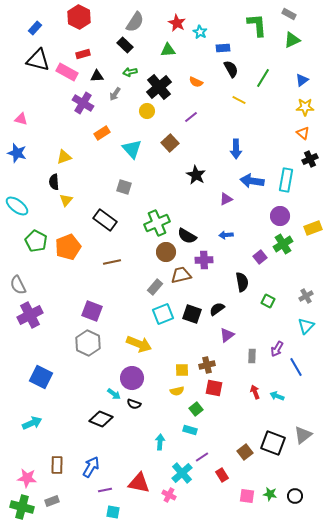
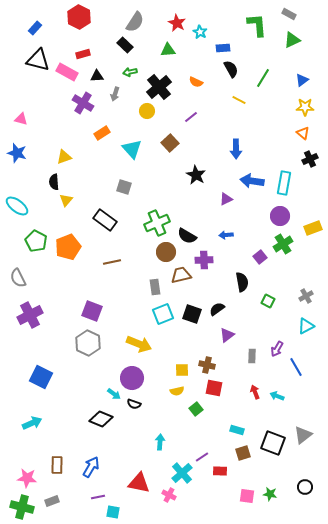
gray arrow at (115, 94): rotated 16 degrees counterclockwise
cyan rectangle at (286, 180): moved 2 px left, 3 px down
gray semicircle at (18, 285): moved 7 px up
gray rectangle at (155, 287): rotated 49 degrees counterclockwise
cyan triangle at (306, 326): rotated 18 degrees clockwise
brown cross at (207, 365): rotated 28 degrees clockwise
cyan rectangle at (190, 430): moved 47 px right
brown square at (245, 452): moved 2 px left, 1 px down; rotated 21 degrees clockwise
red rectangle at (222, 475): moved 2 px left, 4 px up; rotated 56 degrees counterclockwise
purple line at (105, 490): moved 7 px left, 7 px down
black circle at (295, 496): moved 10 px right, 9 px up
